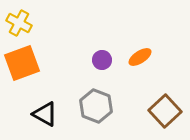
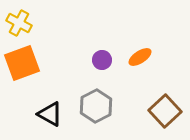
gray hexagon: rotated 12 degrees clockwise
black triangle: moved 5 px right
